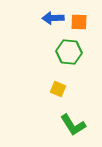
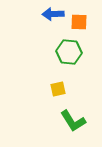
blue arrow: moved 4 px up
yellow square: rotated 35 degrees counterclockwise
green L-shape: moved 4 px up
